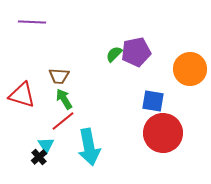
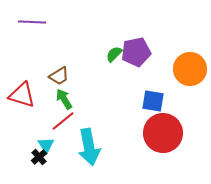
brown trapezoid: rotated 35 degrees counterclockwise
